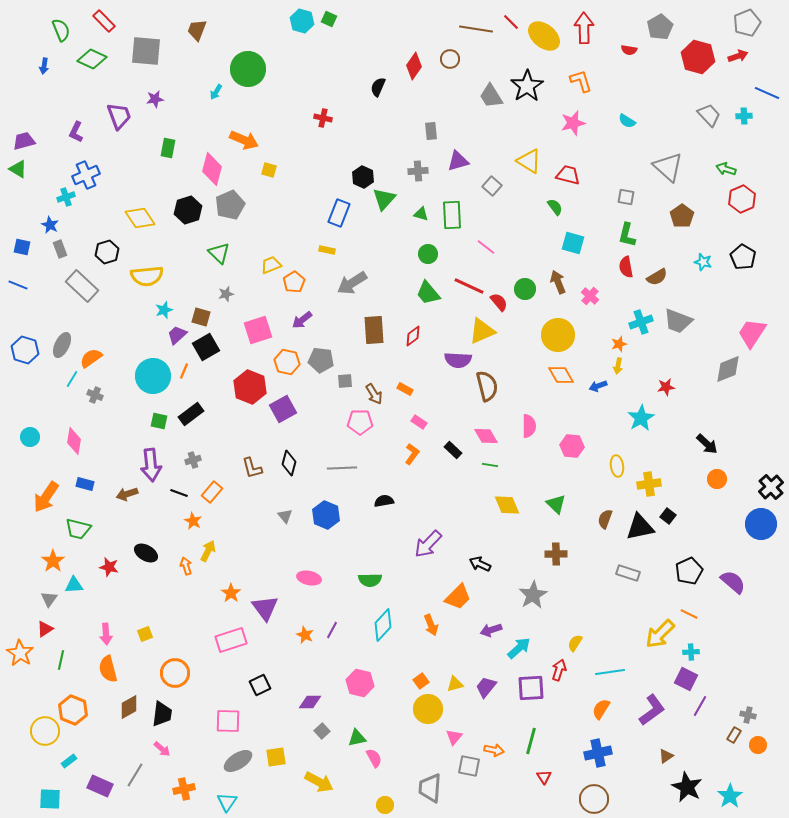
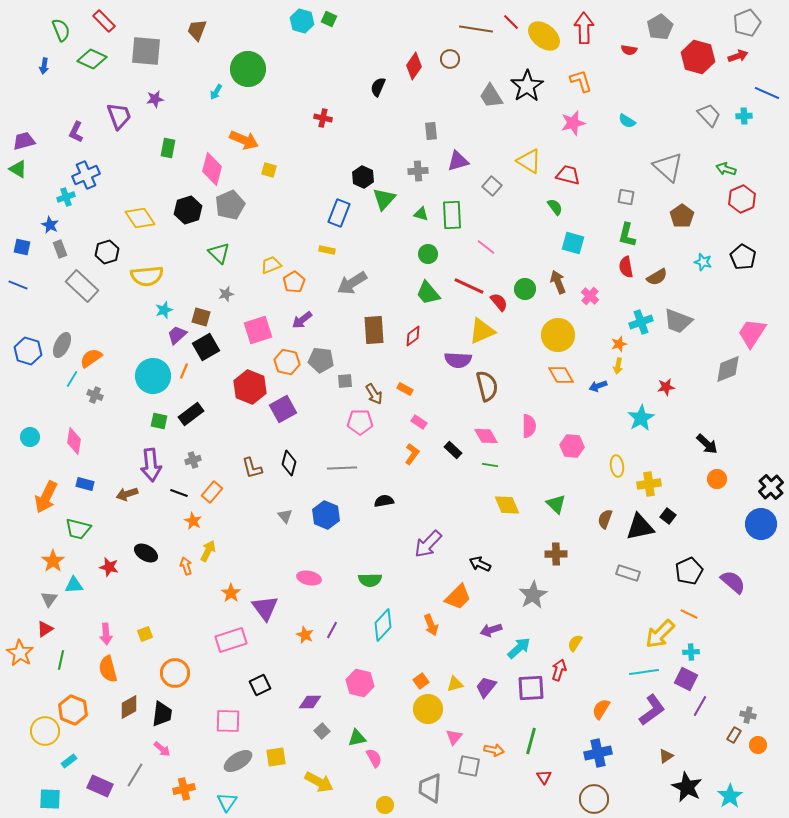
blue hexagon at (25, 350): moved 3 px right, 1 px down
orange arrow at (46, 497): rotated 8 degrees counterclockwise
cyan line at (610, 672): moved 34 px right
